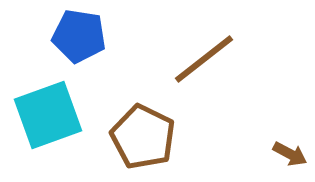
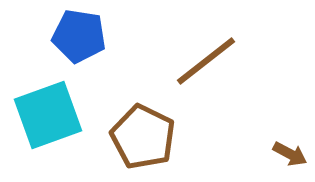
brown line: moved 2 px right, 2 px down
